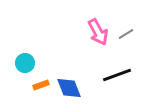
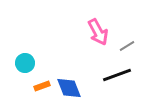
gray line: moved 1 px right, 12 px down
orange rectangle: moved 1 px right, 1 px down
